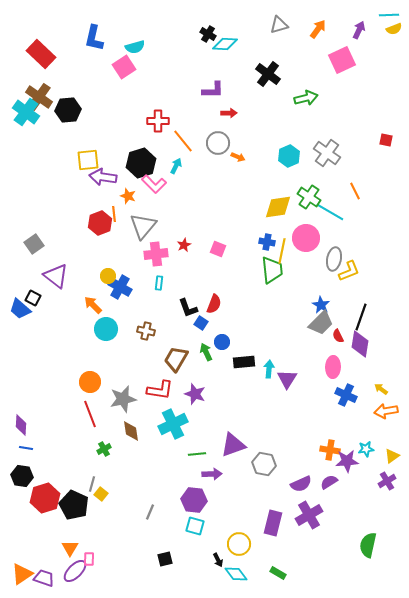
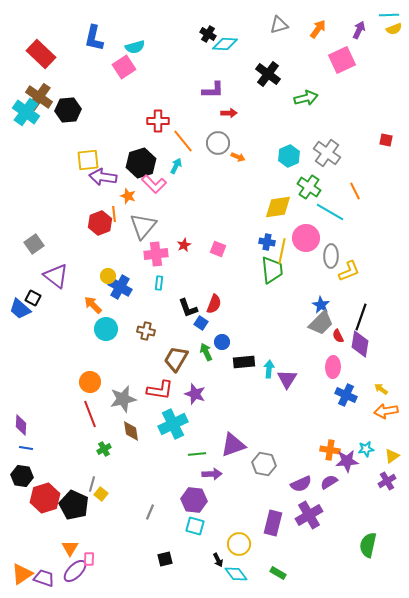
green cross at (309, 197): moved 10 px up
gray ellipse at (334, 259): moved 3 px left, 3 px up; rotated 10 degrees counterclockwise
